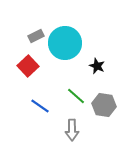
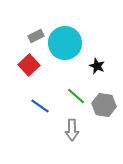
red square: moved 1 px right, 1 px up
